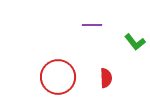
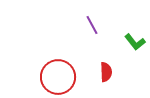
purple line: rotated 60 degrees clockwise
red semicircle: moved 6 px up
